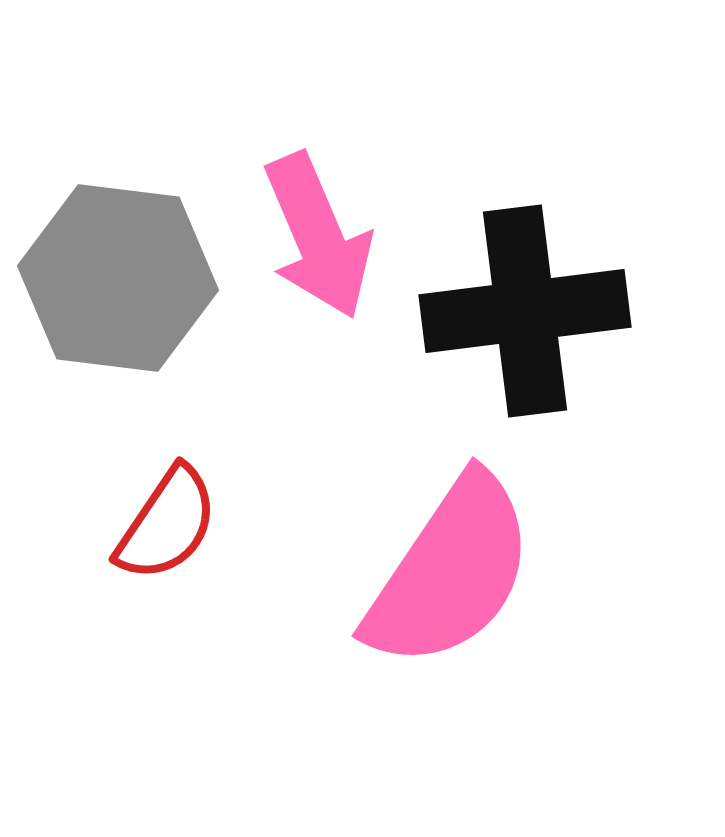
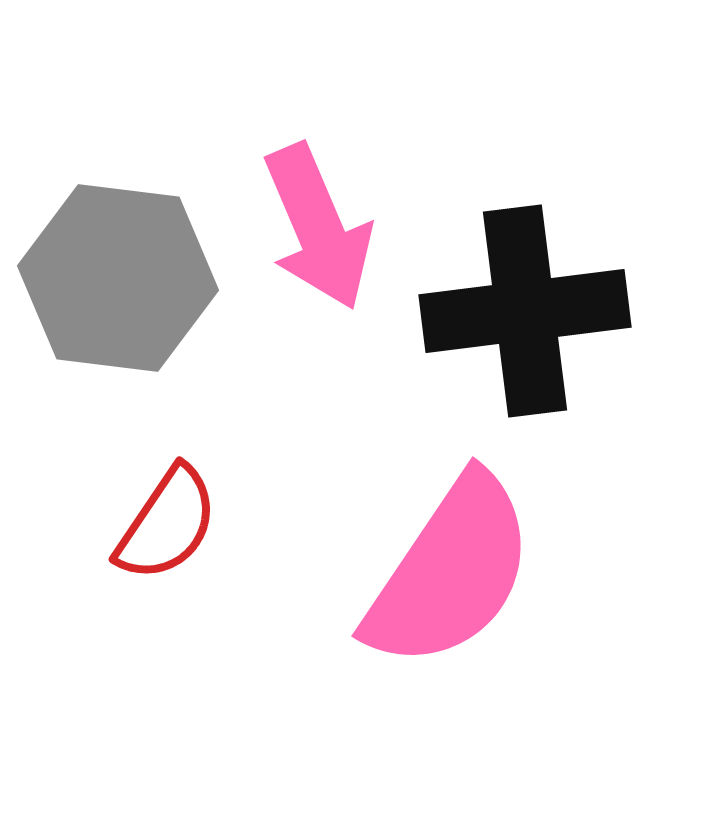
pink arrow: moved 9 px up
